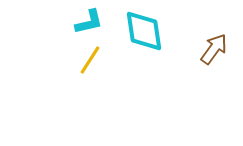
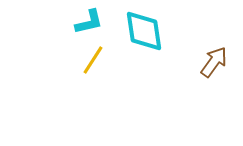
brown arrow: moved 13 px down
yellow line: moved 3 px right
